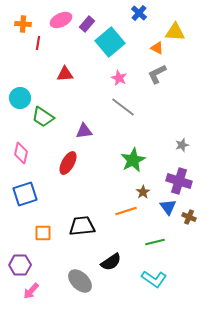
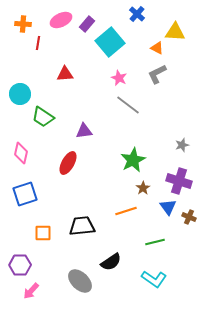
blue cross: moved 2 px left, 1 px down
cyan circle: moved 4 px up
gray line: moved 5 px right, 2 px up
brown star: moved 4 px up
